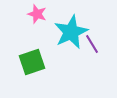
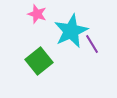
cyan star: moved 1 px up
green square: moved 7 px right, 1 px up; rotated 20 degrees counterclockwise
